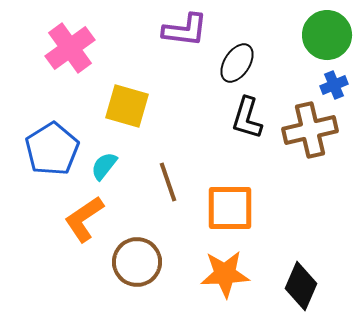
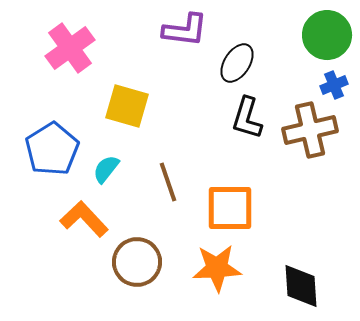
cyan semicircle: moved 2 px right, 3 px down
orange L-shape: rotated 81 degrees clockwise
orange star: moved 8 px left, 6 px up
black diamond: rotated 27 degrees counterclockwise
